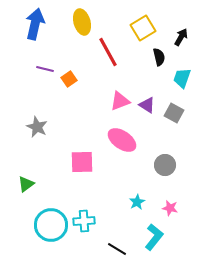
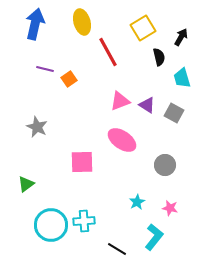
cyan trapezoid: rotated 35 degrees counterclockwise
